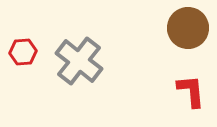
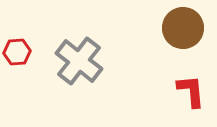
brown circle: moved 5 px left
red hexagon: moved 6 px left
